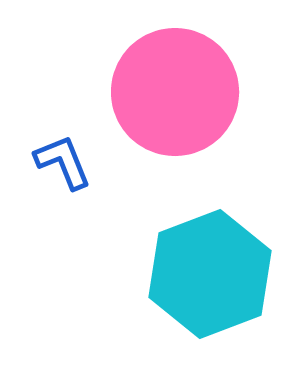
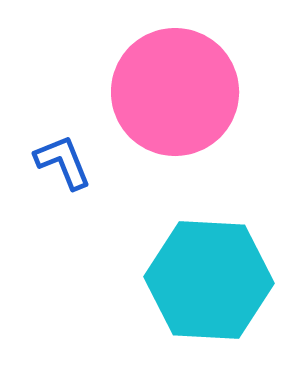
cyan hexagon: moved 1 px left, 6 px down; rotated 24 degrees clockwise
